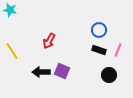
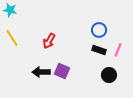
yellow line: moved 13 px up
